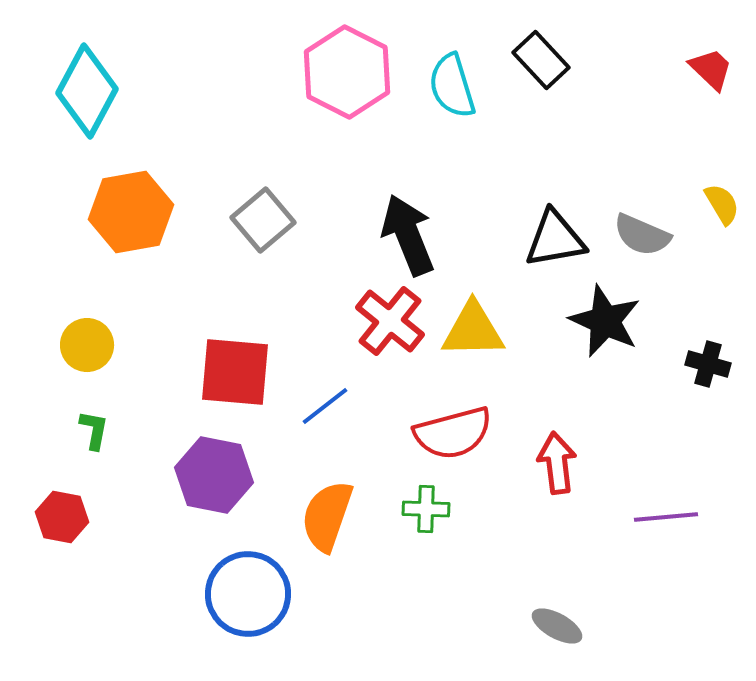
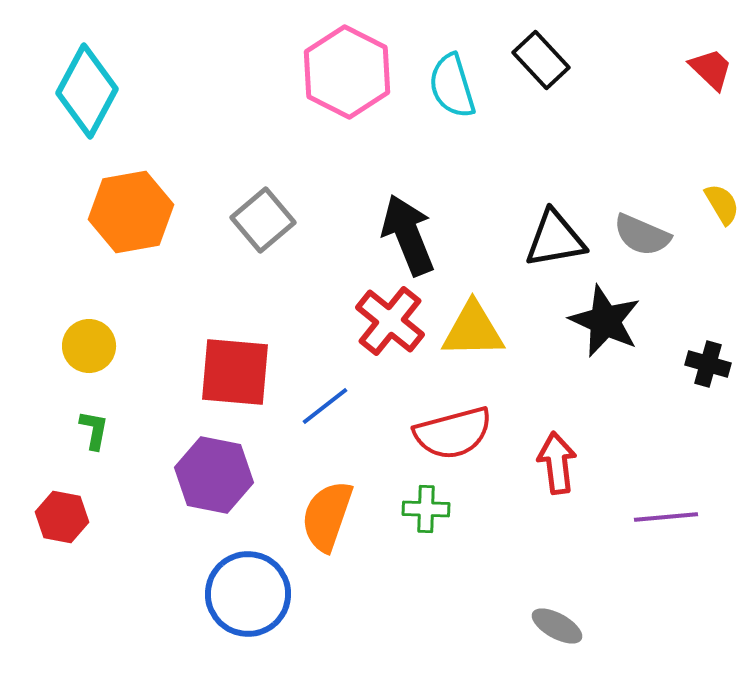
yellow circle: moved 2 px right, 1 px down
